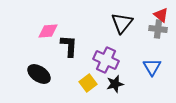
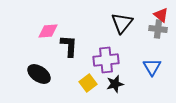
purple cross: rotated 30 degrees counterclockwise
